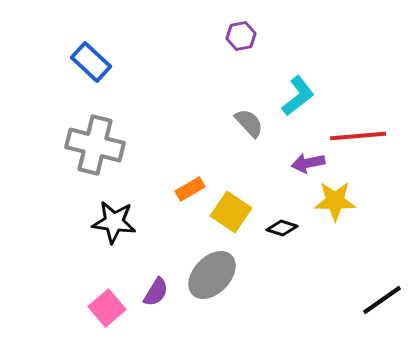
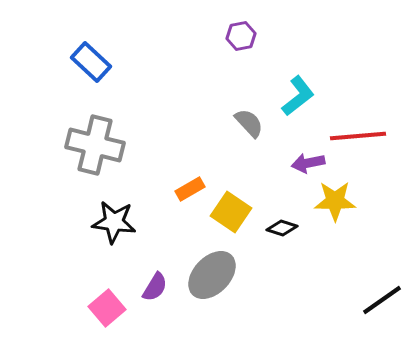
purple semicircle: moved 1 px left, 5 px up
